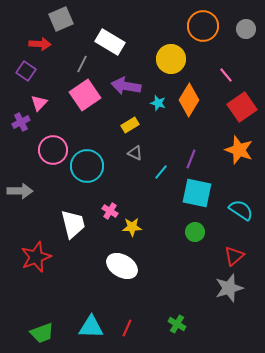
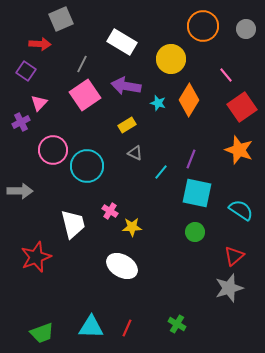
white rectangle: moved 12 px right
yellow rectangle: moved 3 px left
